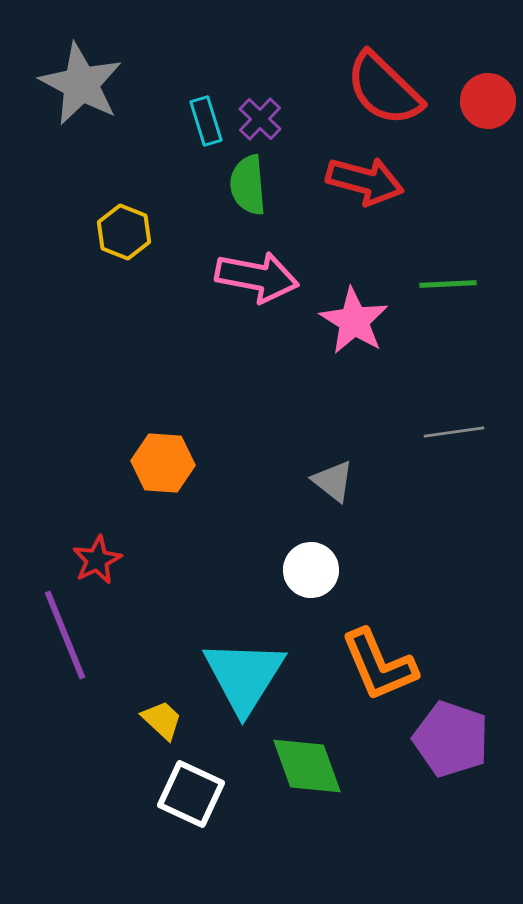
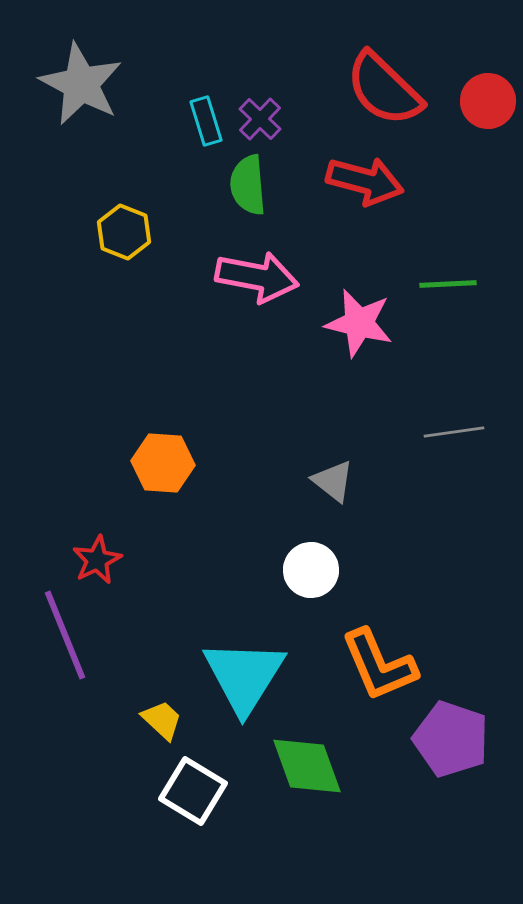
pink star: moved 5 px right, 2 px down; rotated 18 degrees counterclockwise
white square: moved 2 px right, 3 px up; rotated 6 degrees clockwise
